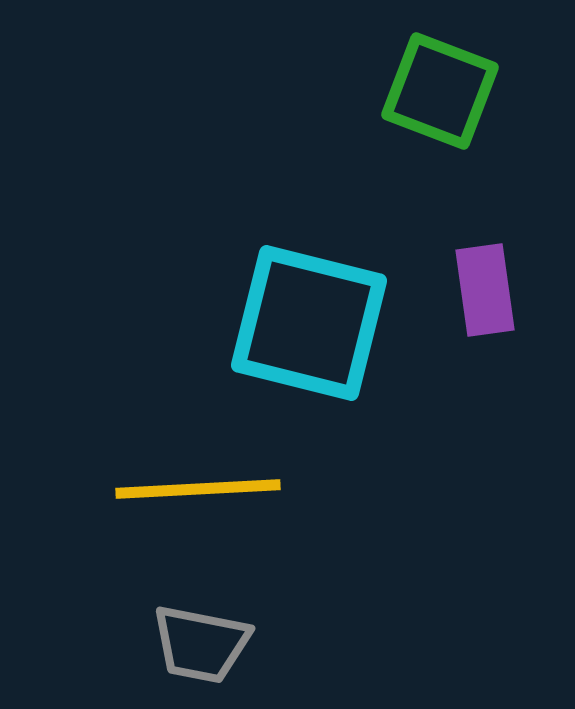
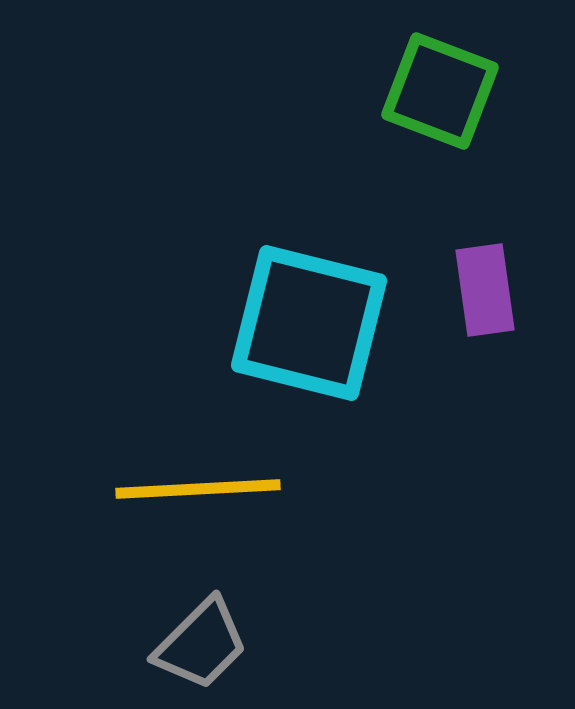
gray trapezoid: rotated 56 degrees counterclockwise
